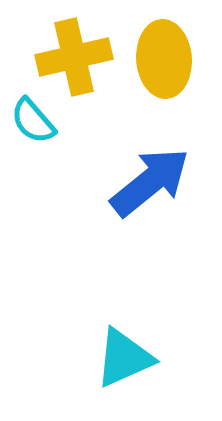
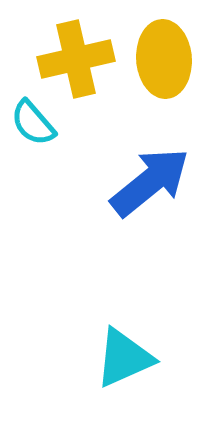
yellow cross: moved 2 px right, 2 px down
cyan semicircle: moved 2 px down
